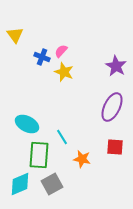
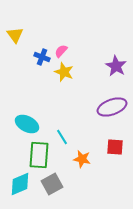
purple ellipse: rotated 44 degrees clockwise
